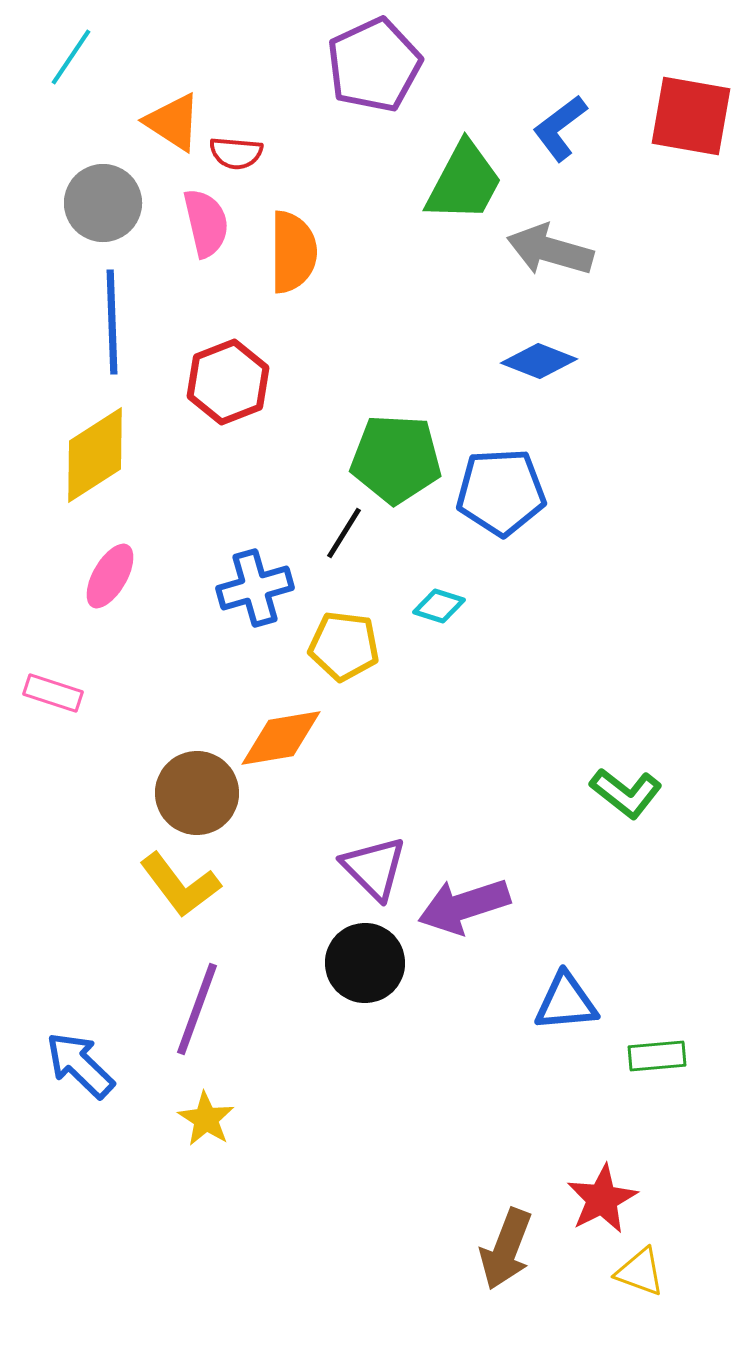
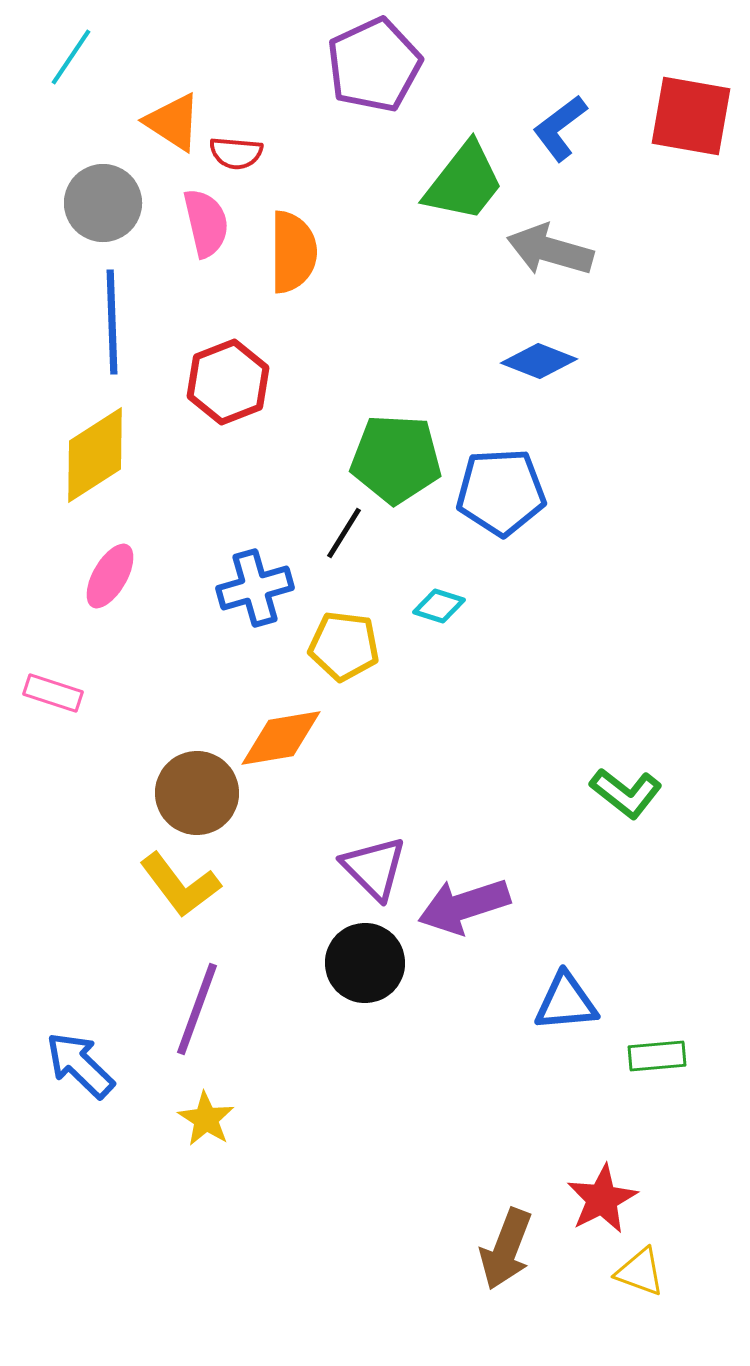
green trapezoid: rotated 10 degrees clockwise
